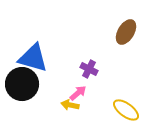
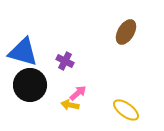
blue triangle: moved 10 px left, 6 px up
purple cross: moved 24 px left, 8 px up
black circle: moved 8 px right, 1 px down
